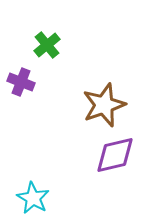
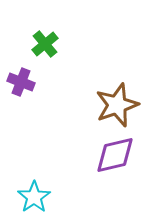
green cross: moved 2 px left, 1 px up
brown star: moved 13 px right
cyan star: moved 1 px right, 1 px up; rotated 8 degrees clockwise
